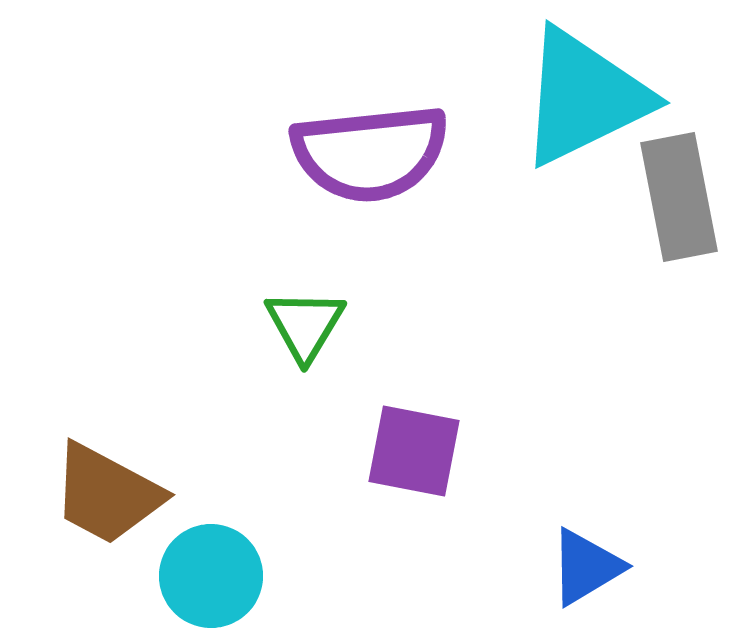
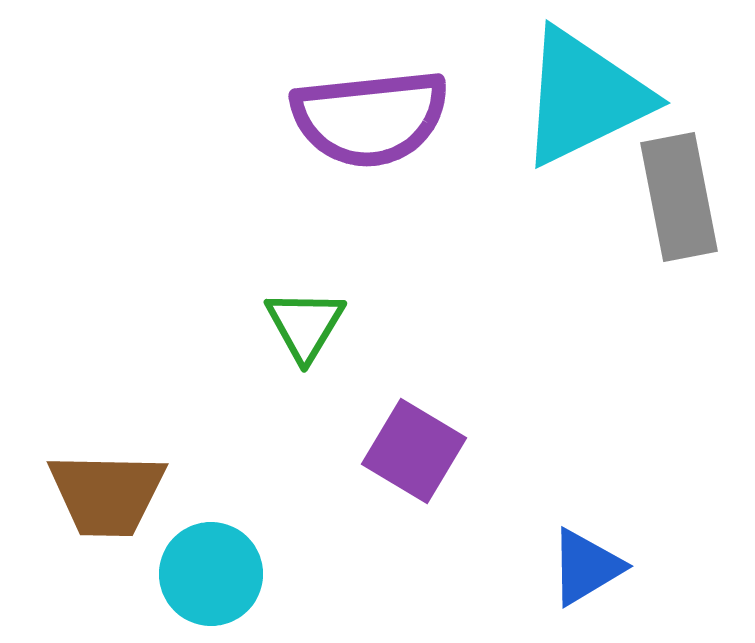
purple semicircle: moved 35 px up
purple square: rotated 20 degrees clockwise
brown trapezoid: rotated 27 degrees counterclockwise
cyan circle: moved 2 px up
